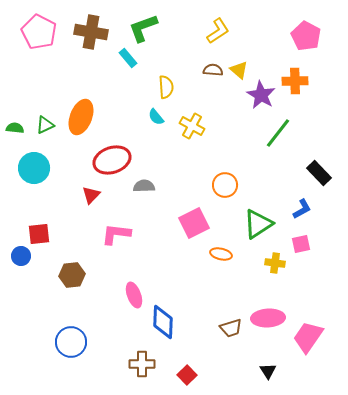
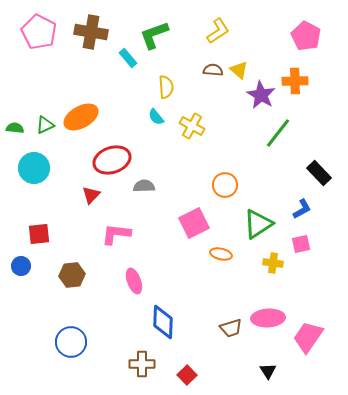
green L-shape at (143, 28): moved 11 px right, 7 px down
orange ellipse at (81, 117): rotated 40 degrees clockwise
blue circle at (21, 256): moved 10 px down
yellow cross at (275, 263): moved 2 px left
pink ellipse at (134, 295): moved 14 px up
